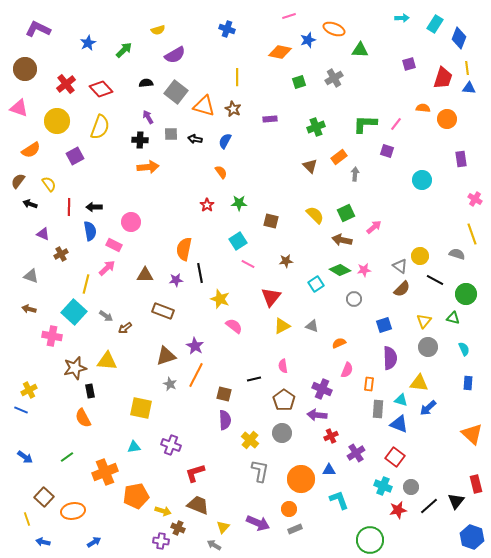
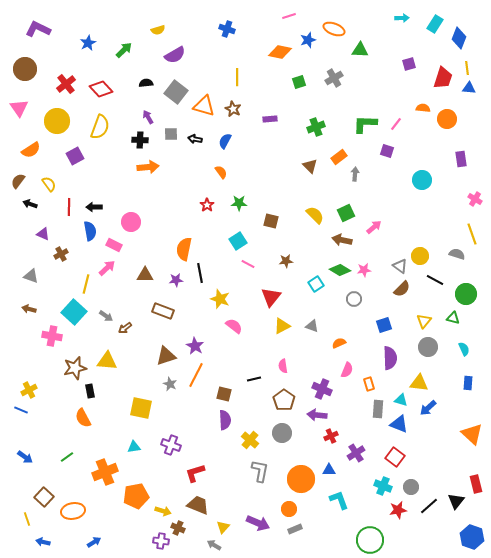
pink triangle at (19, 108): rotated 36 degrees clockwise
orange rectangle at (369, 384): rotated 24 degrees counterclockwise
